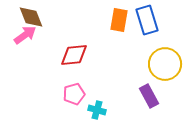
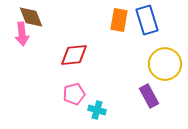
pink arrow: moved 3 px left, 1 px up; rotated 120 degrees clockwise
